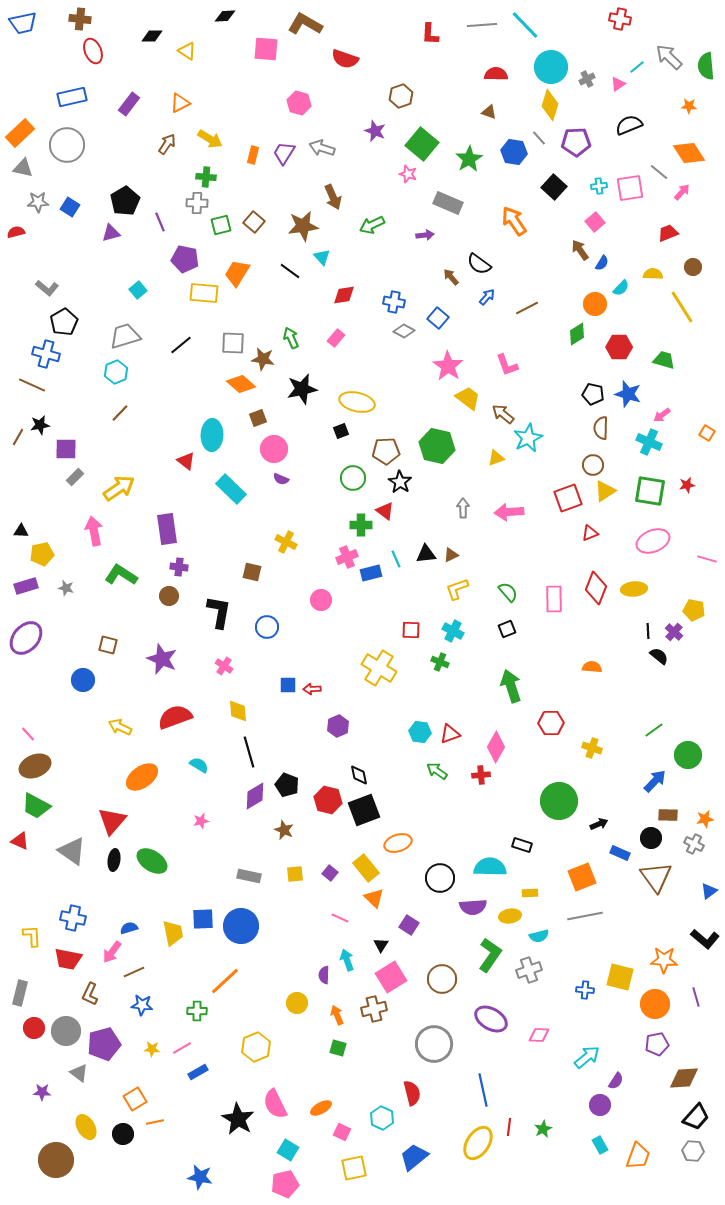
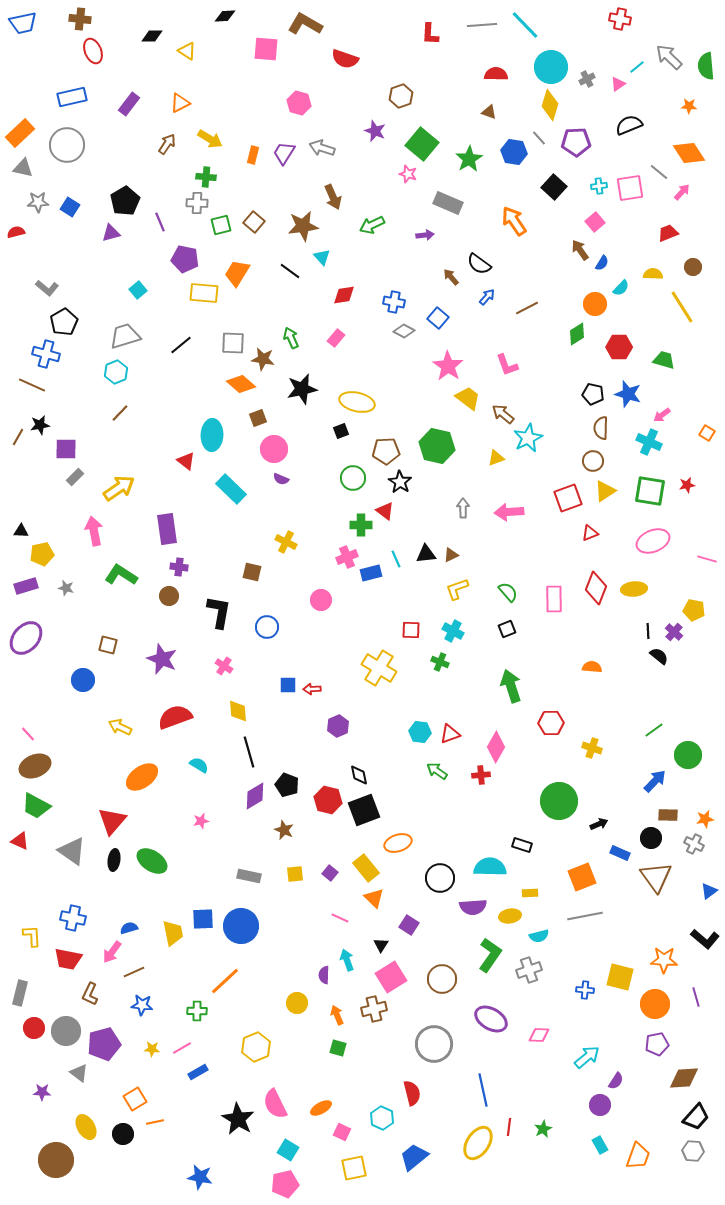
brown circle at (593, 465): moved 4 px up
